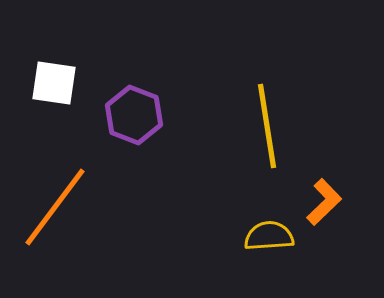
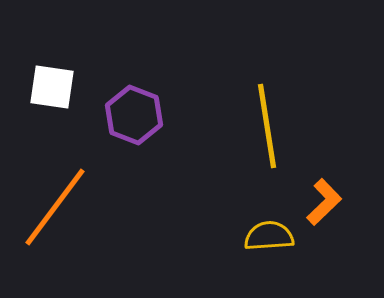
white square: moved 2 px left, 4 px down
